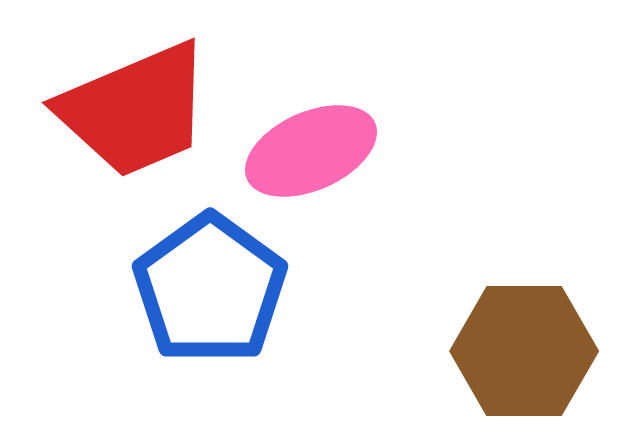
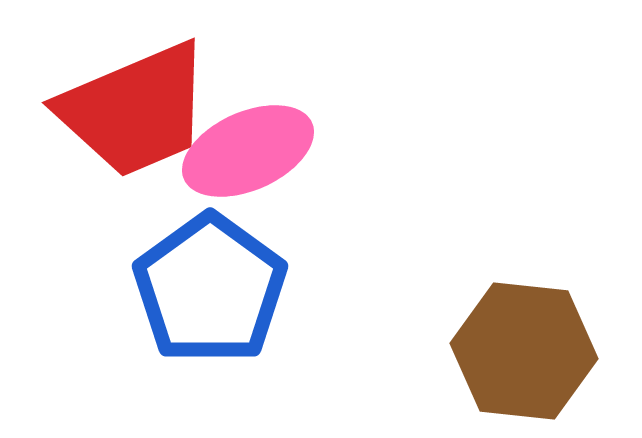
pink ellipse: moved 63 px left
brown hexagon: rotated 6 degrees clockwise
